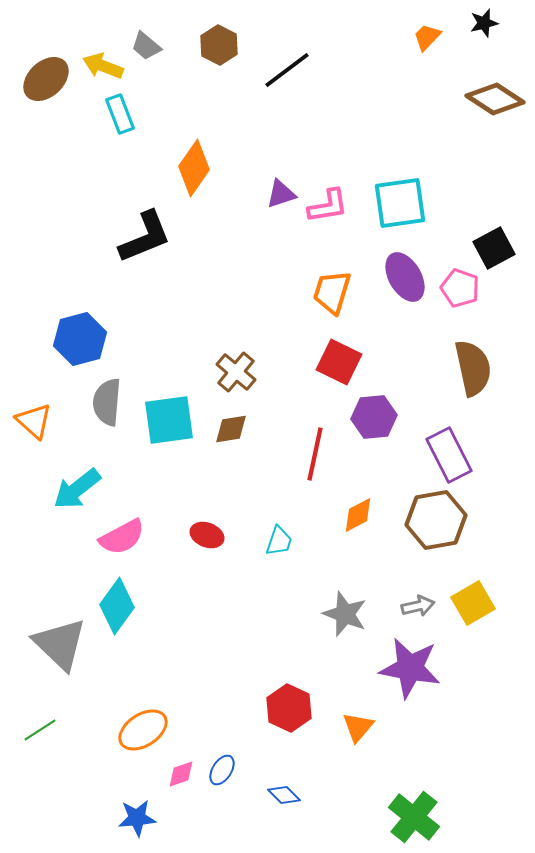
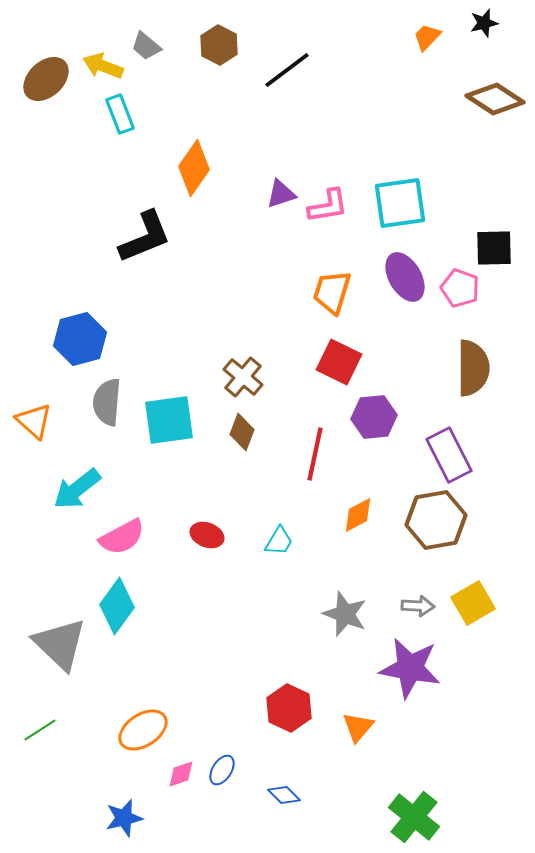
black square at (494, 248): rotated 27 degrees clockwise
brown semicircle at (473, 368): rotated 12 degrees clockwise
brown cross at (236, 372): moved 7 px right, 5 px down
brown diamond at (231, 429): moved 11 px right, 3 px down; rotated 60 degrees counterclockwise
cyan trapezoid at (279, 541): rotated 12 degrees clockwise
gray arrow at (418, 606): rotated 16 degrees clockwise
blue star at (137, 818): moved 13 px left; rotated 9 degrees counterclockwise
